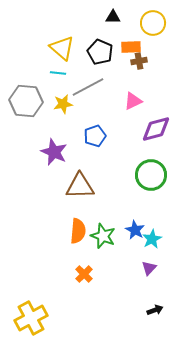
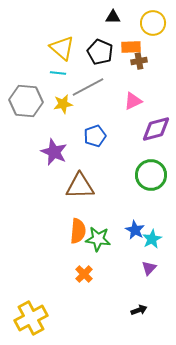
green star: moved 5 px left, 3 px down; rotated 15 degrees counterclockwise
black arrow: moved 16 px left
